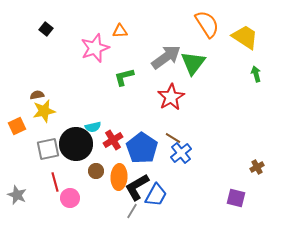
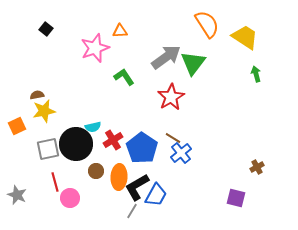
green L-shape: rotated 70 degrees clockwise
